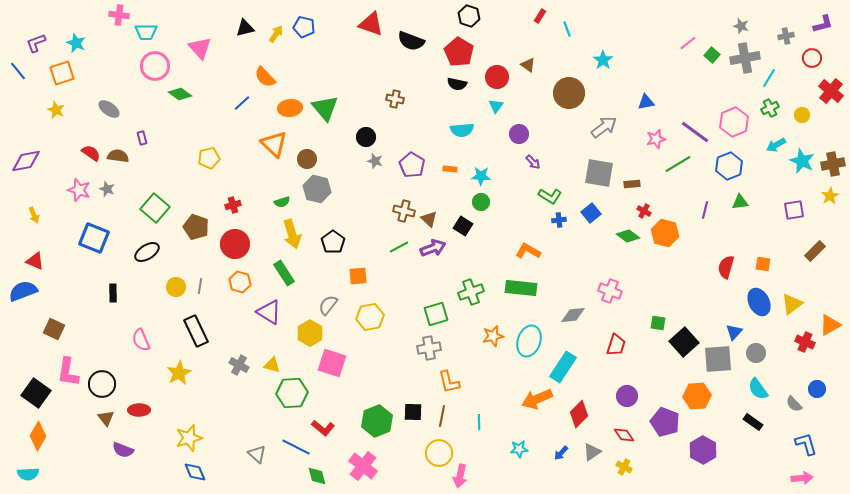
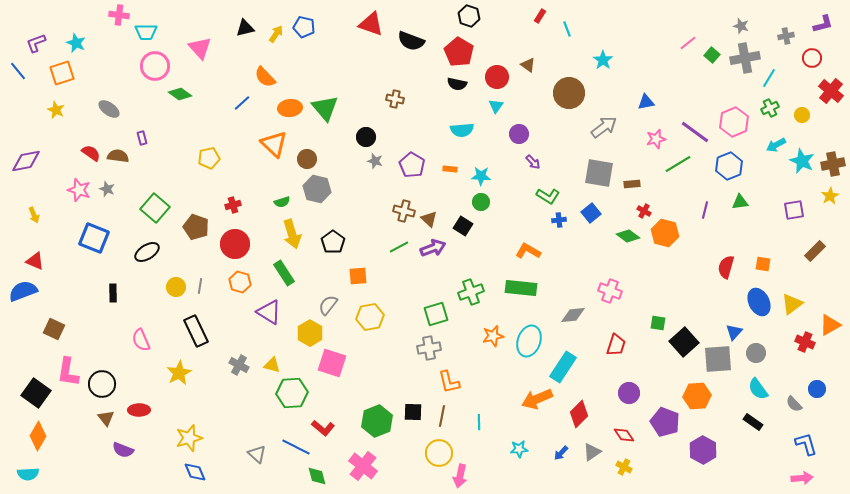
green L-shape at (550, 196): moved 2 px left
purple circle at (627, 396): moved 2 px right, 3 px up
